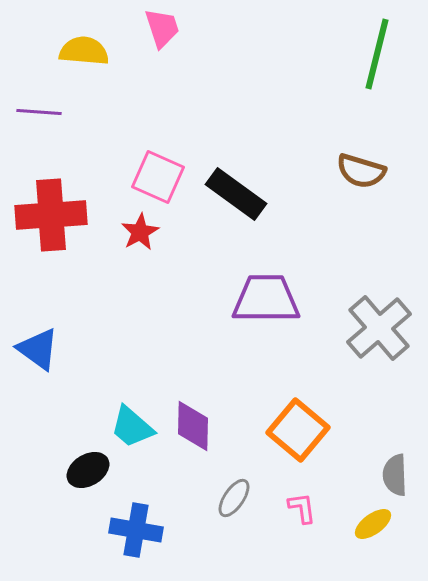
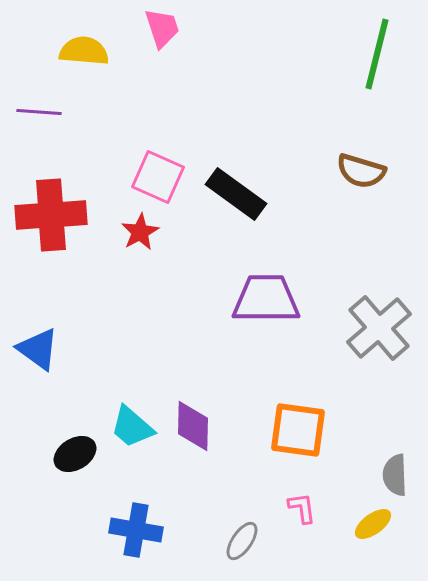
orange square: rotated 32 degrees counterclockwise
black ellipse: moved 13 px left, 16 px up
gray ellipse: moved 8 px right, 43 px down
